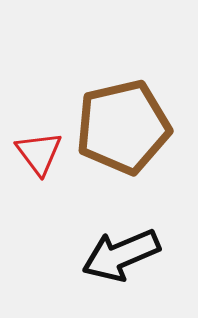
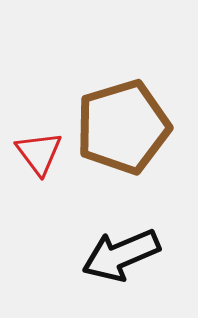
brown pentagon: rotated 4 degrees counterclockwise
